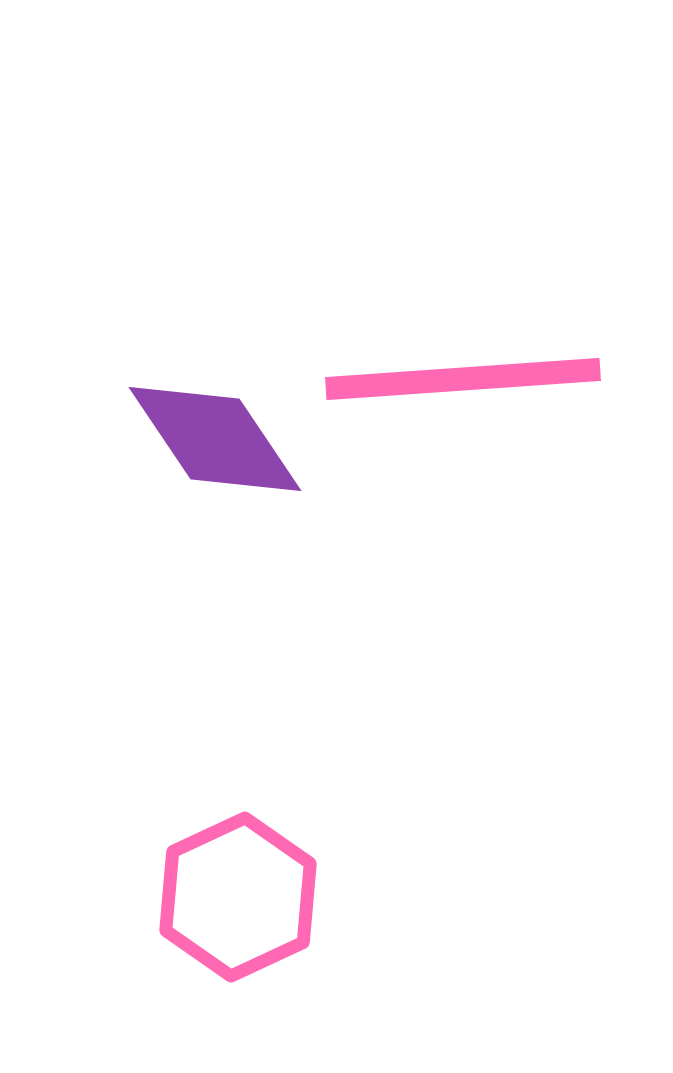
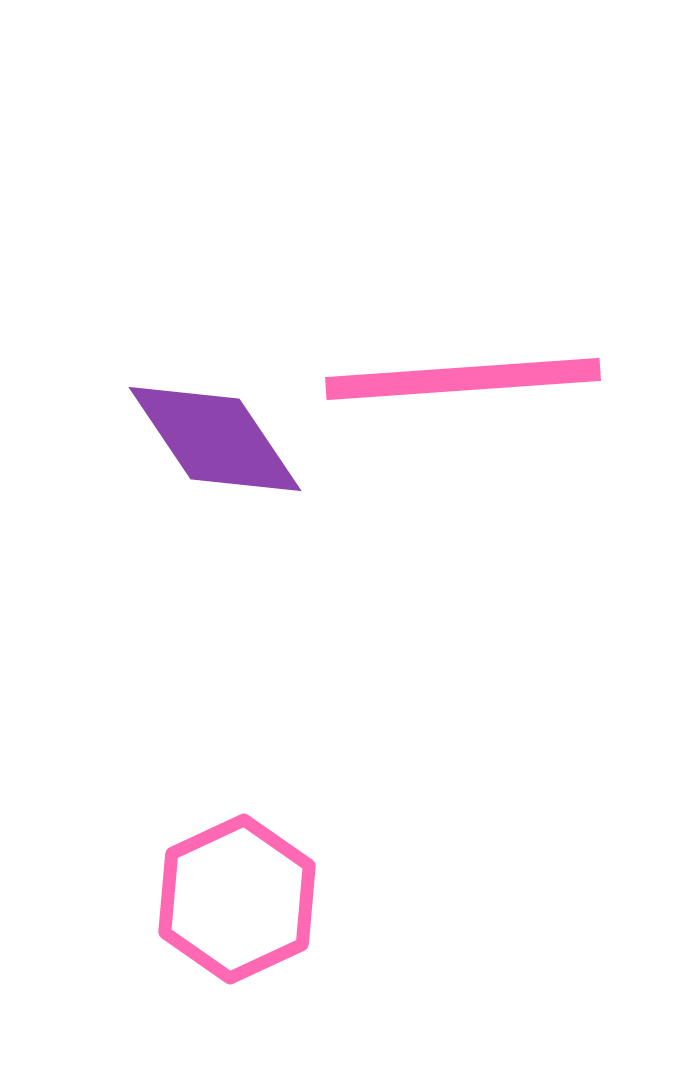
pink hexagon: moved 1 px left, 2 px down
